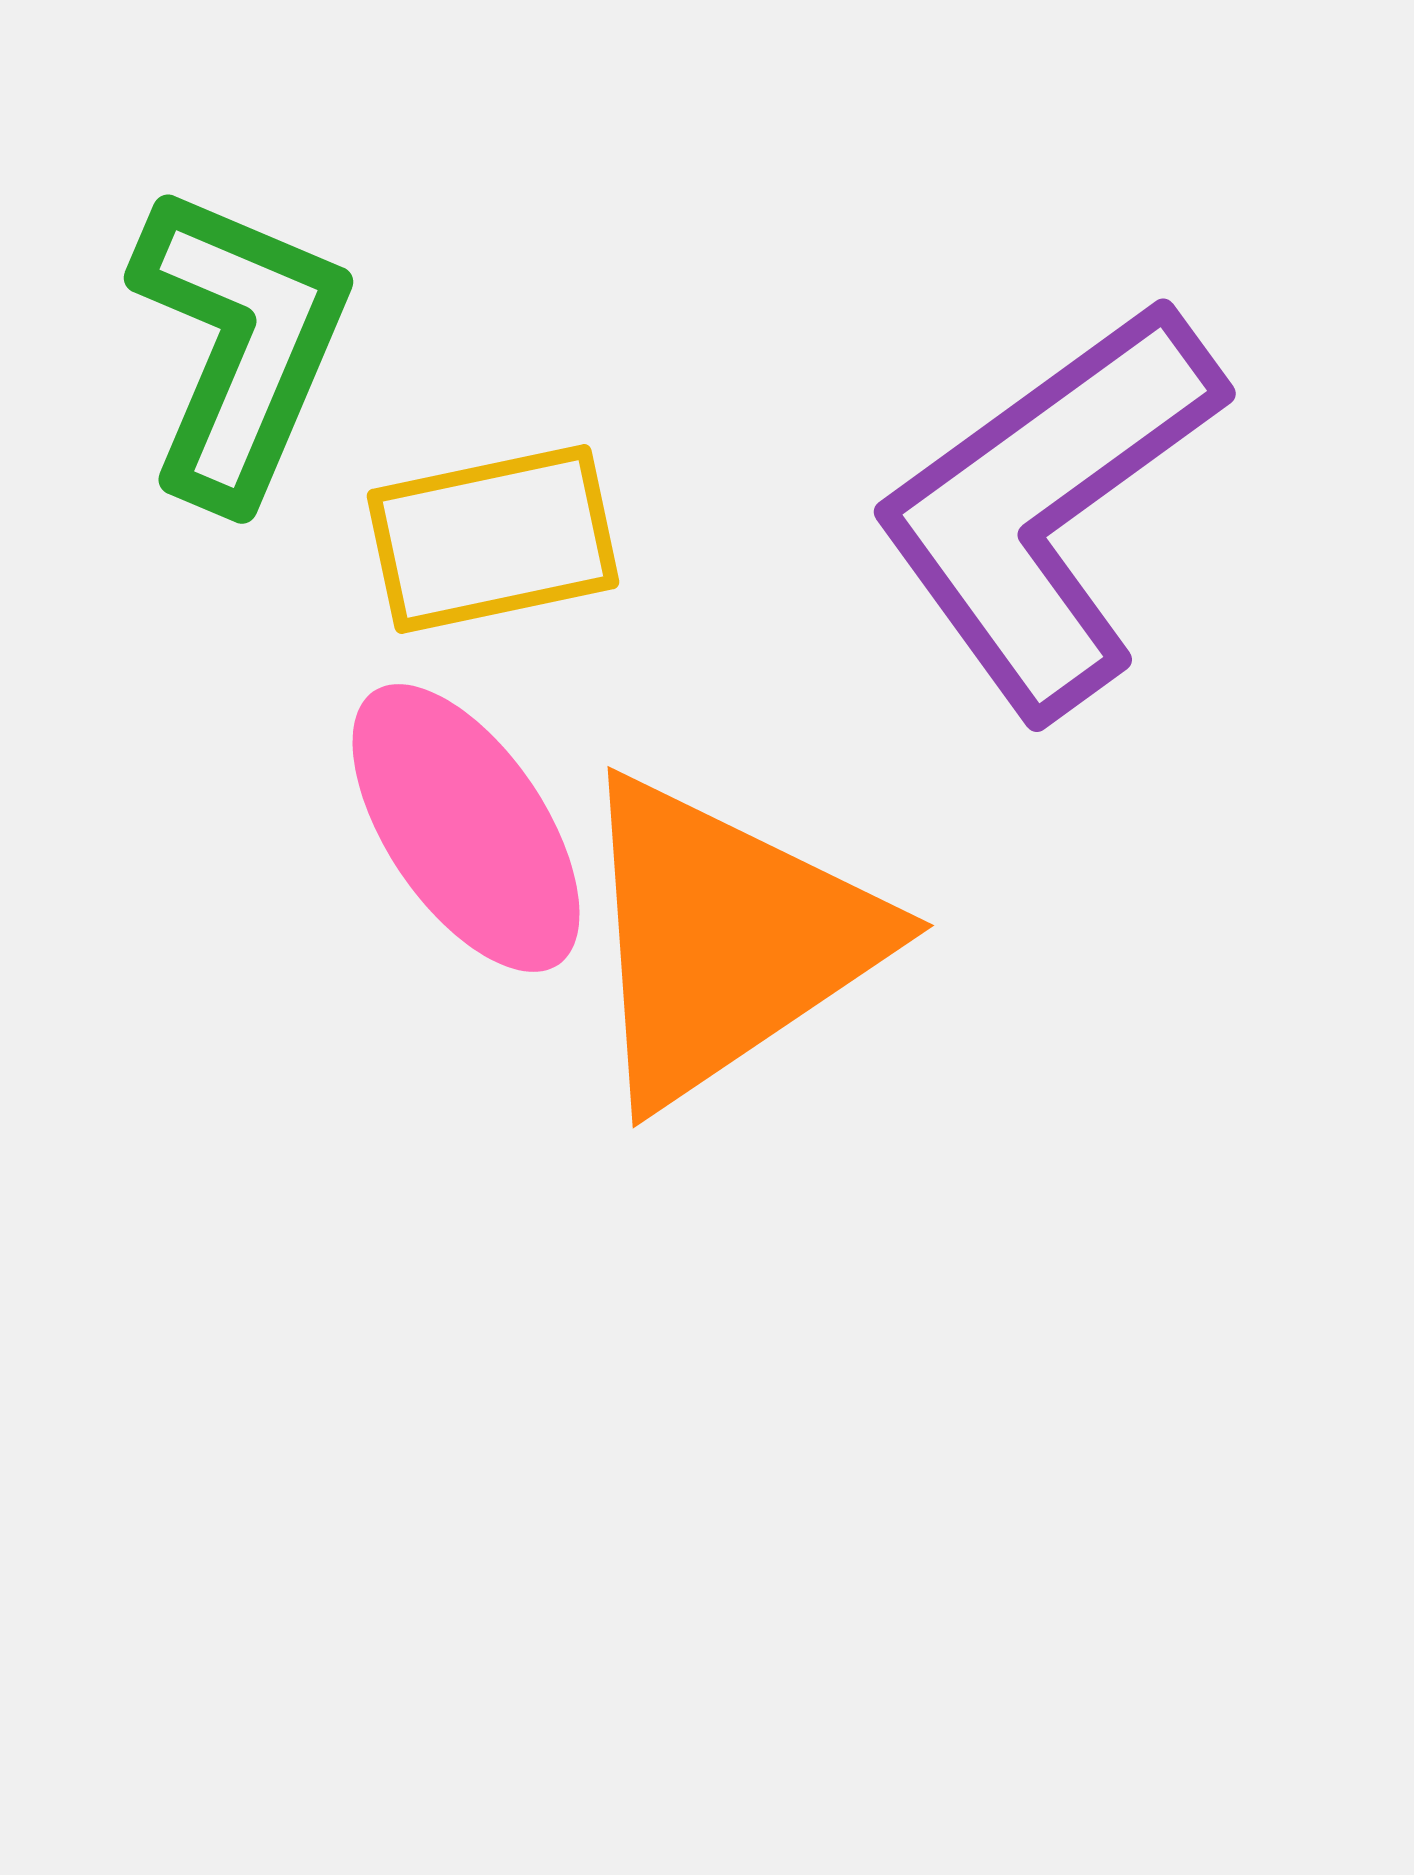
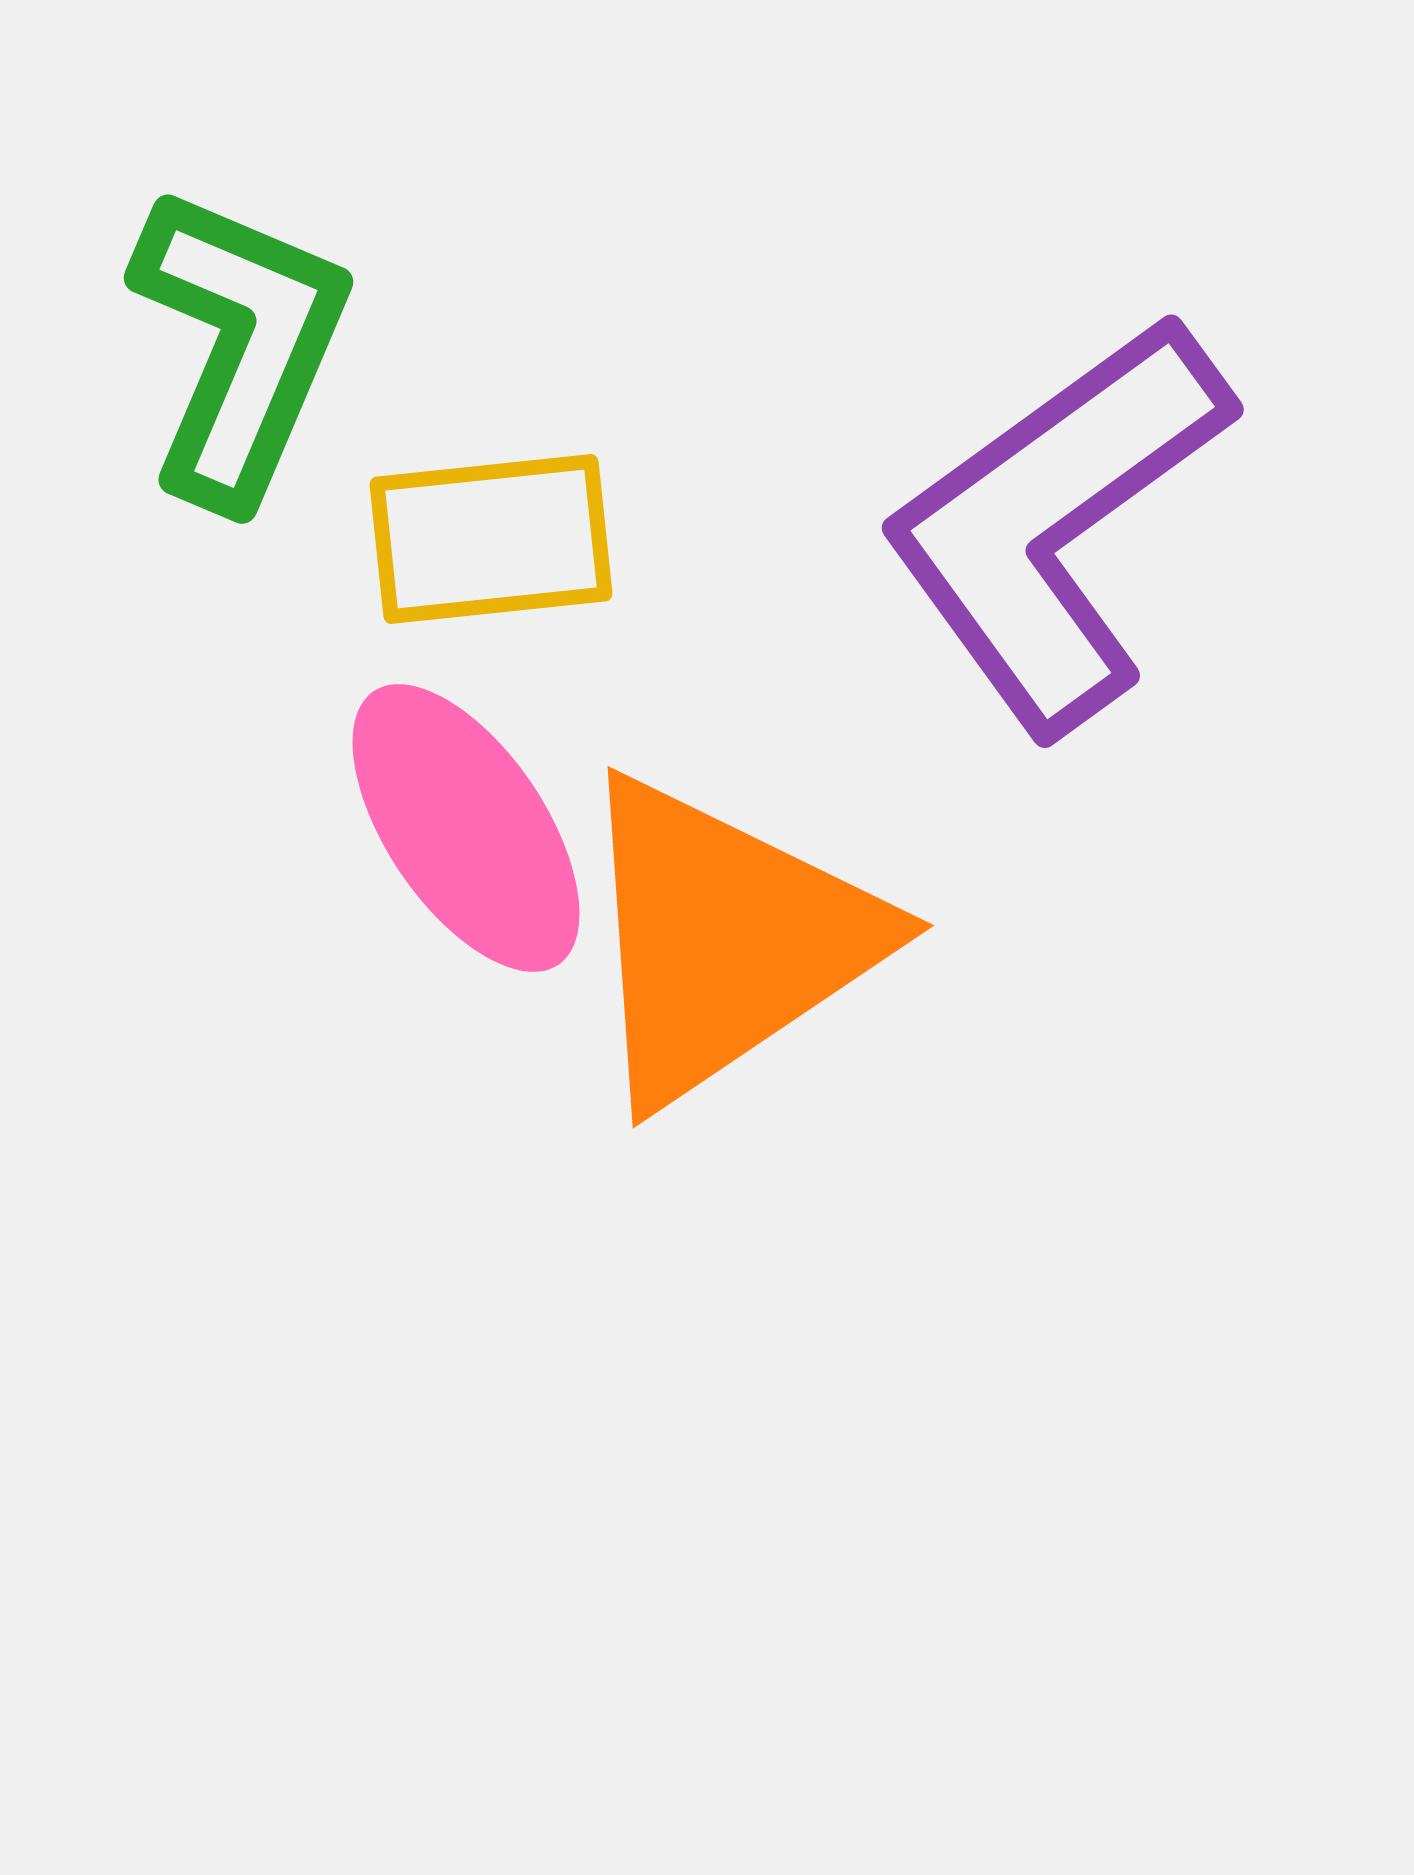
purple L-shape: moved 8 px right, 16 px down
yellow rectangle: moved 2 px left; rotated 6 degrees clockwise
